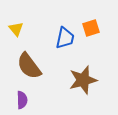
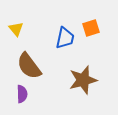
purple semicircle: moved 6 px up
